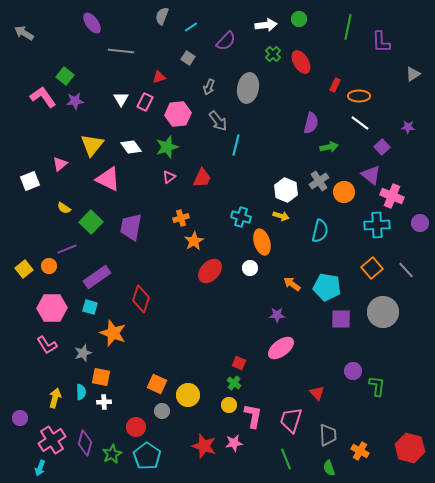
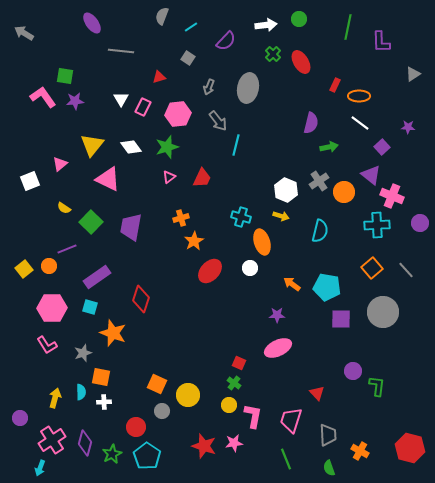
green square at (65, 76): rotated 30 degrees counterclockwise
pink rectangle at (145, 102): moved 2 px left, 5 px down
pink ellipse at (281, 348): moved 3 px left; rotated 12 degrees clockwise
